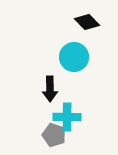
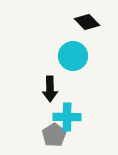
cyan circle: moved 1 px left, 1 px up
gray pentagon: rotated 20 degrees clockwise
